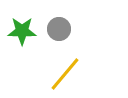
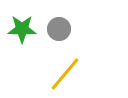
green star: moved 2 px up
